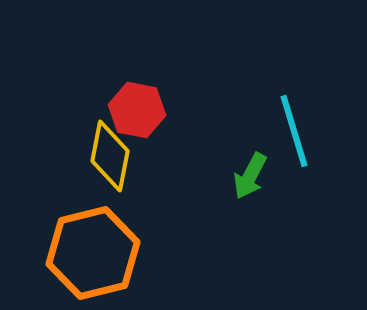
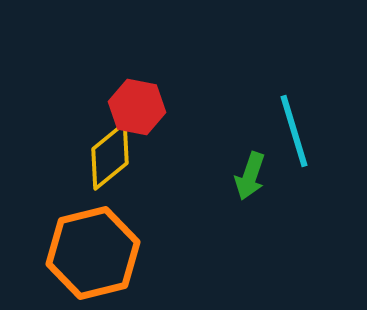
red hexagon: moved 3 px up
yellow diamond: rotated 40 degrees clockwise
green arrow: rotated 9 degrees counterclockwise
